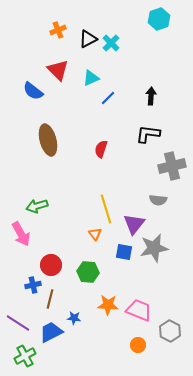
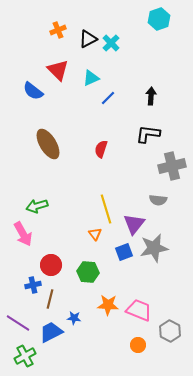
brown ellipse: moved 4 px down; rotated 16 degrees counterclockwise
pink arrow: moved 2 px right
blue square: rotated 30 degrees counterclockwise
